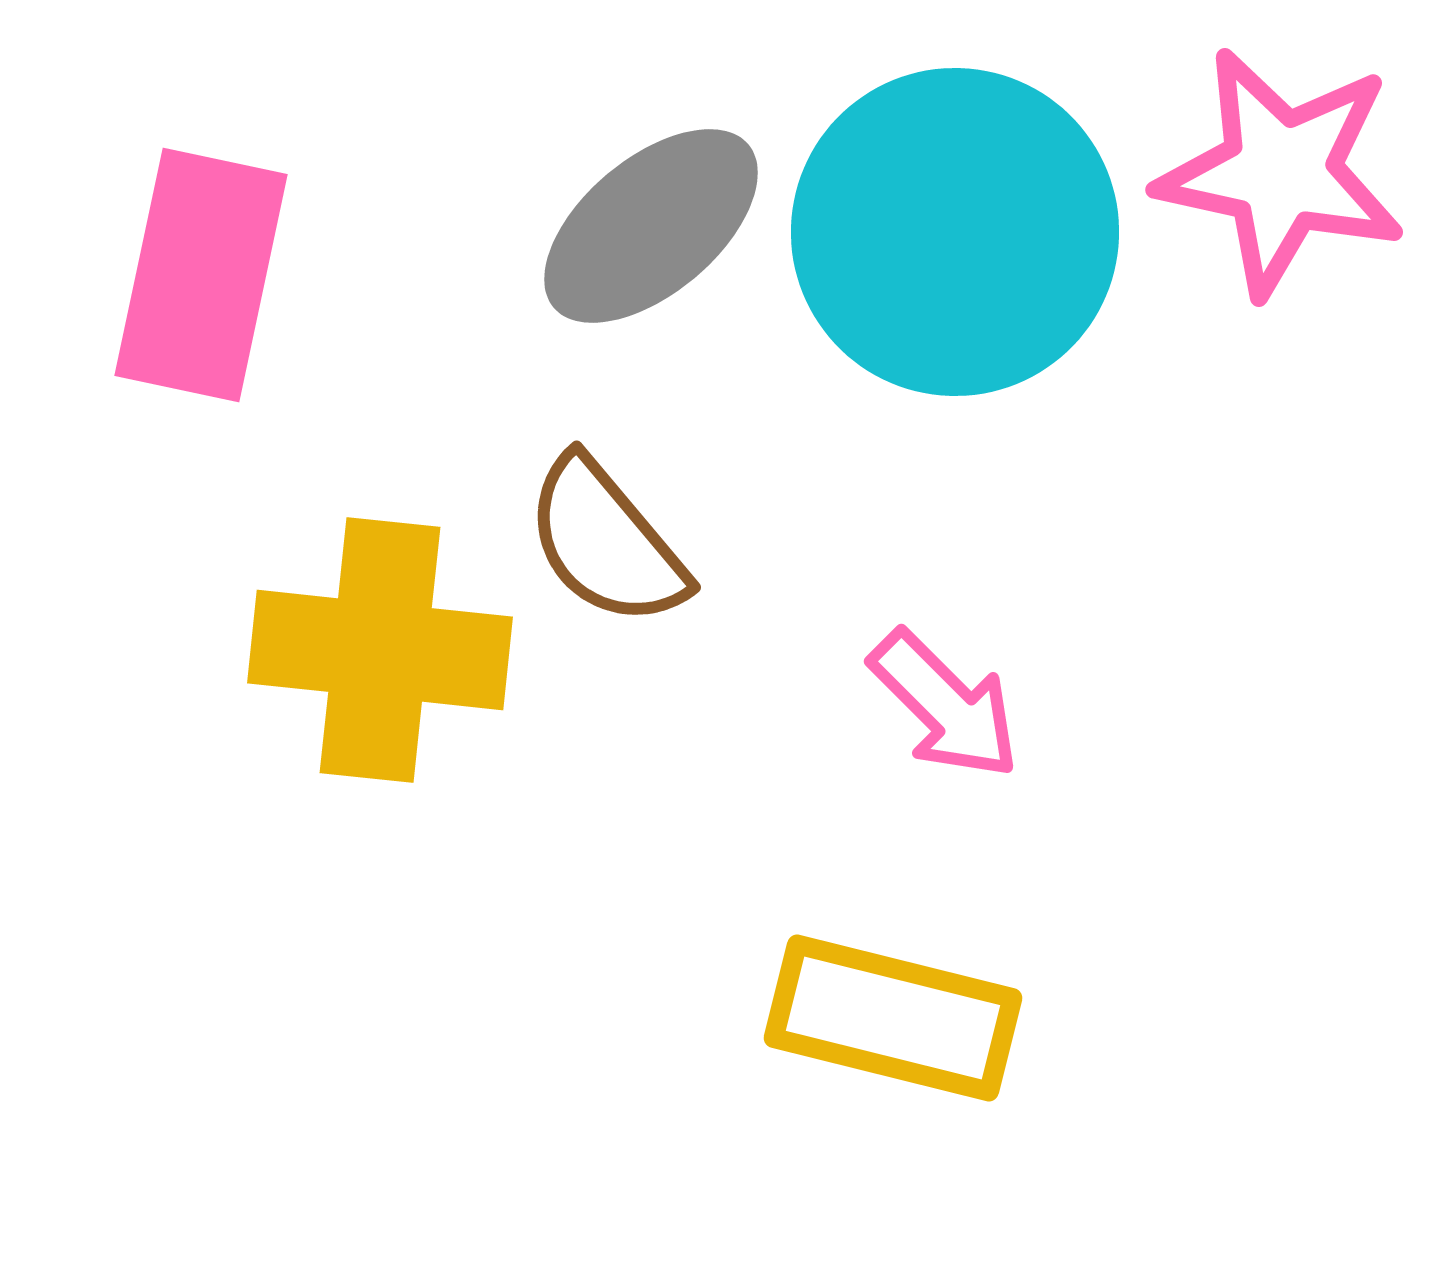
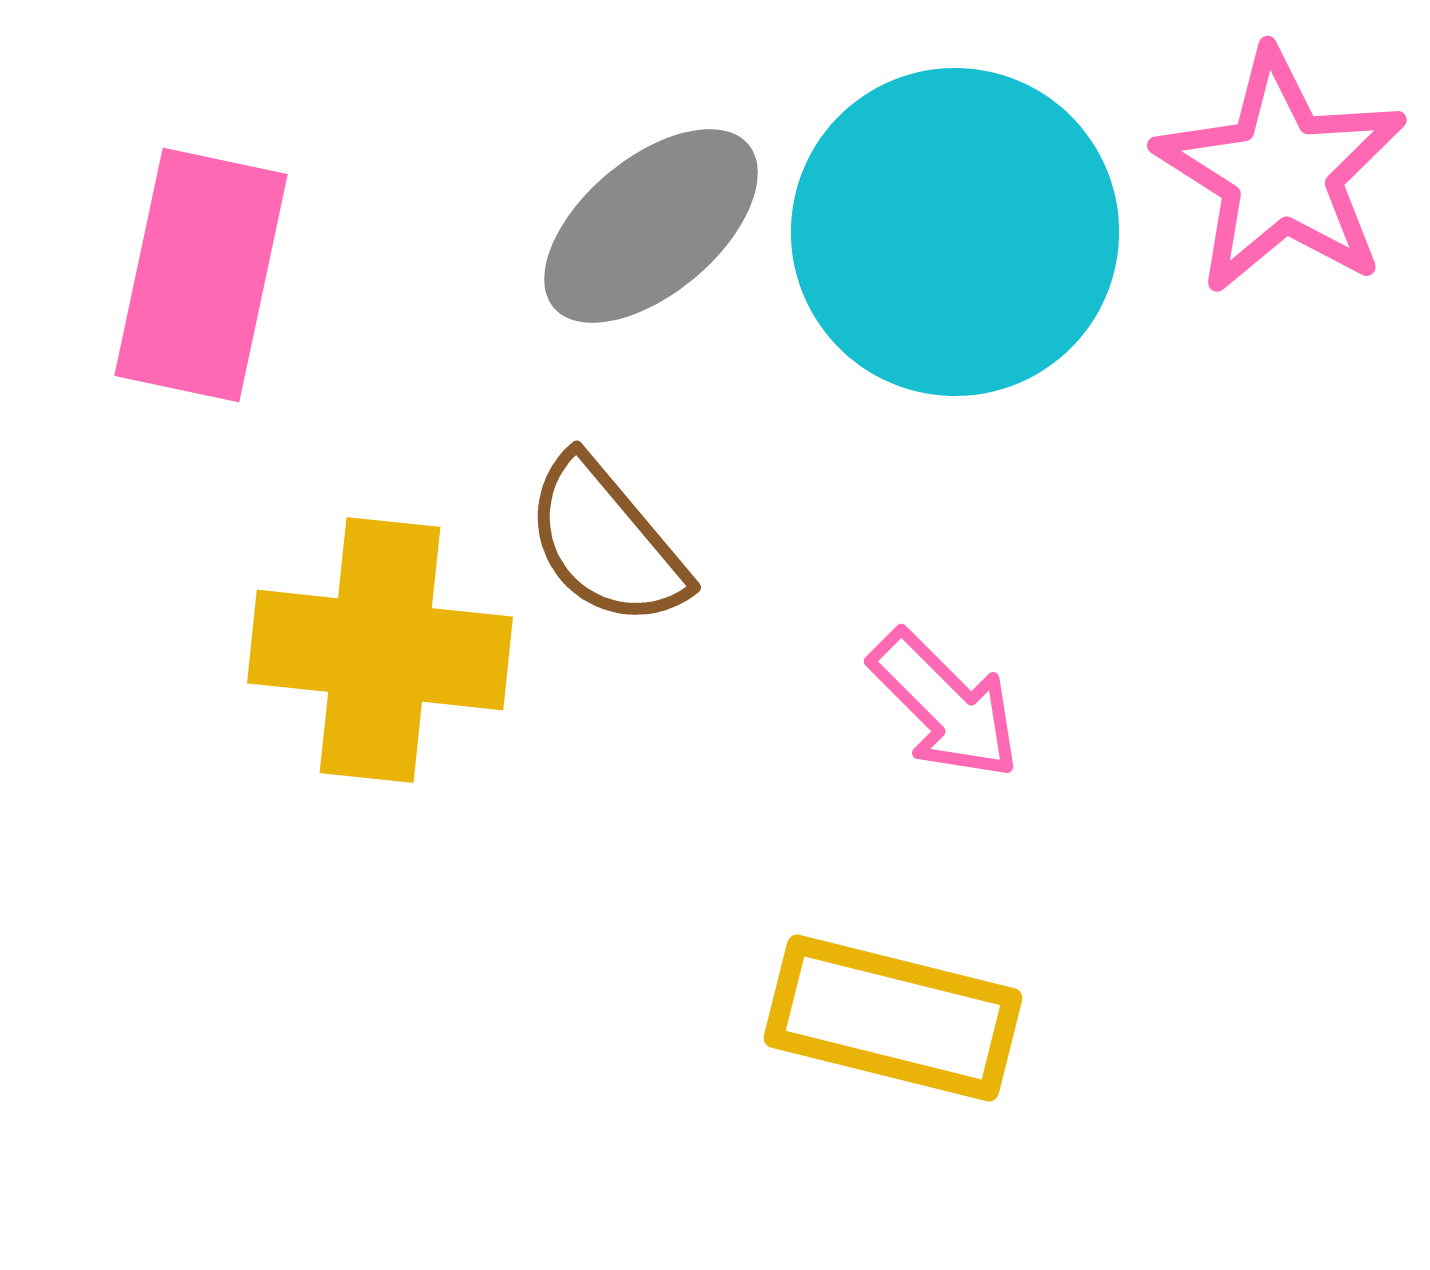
pink star: rotated 20 degrees clockwise
